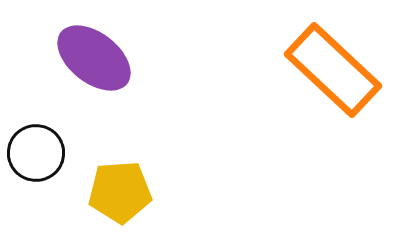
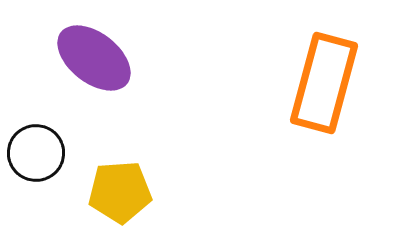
orange rectangle: moved 9 px left, 13 px down; rotated 62 degrees clockwise
